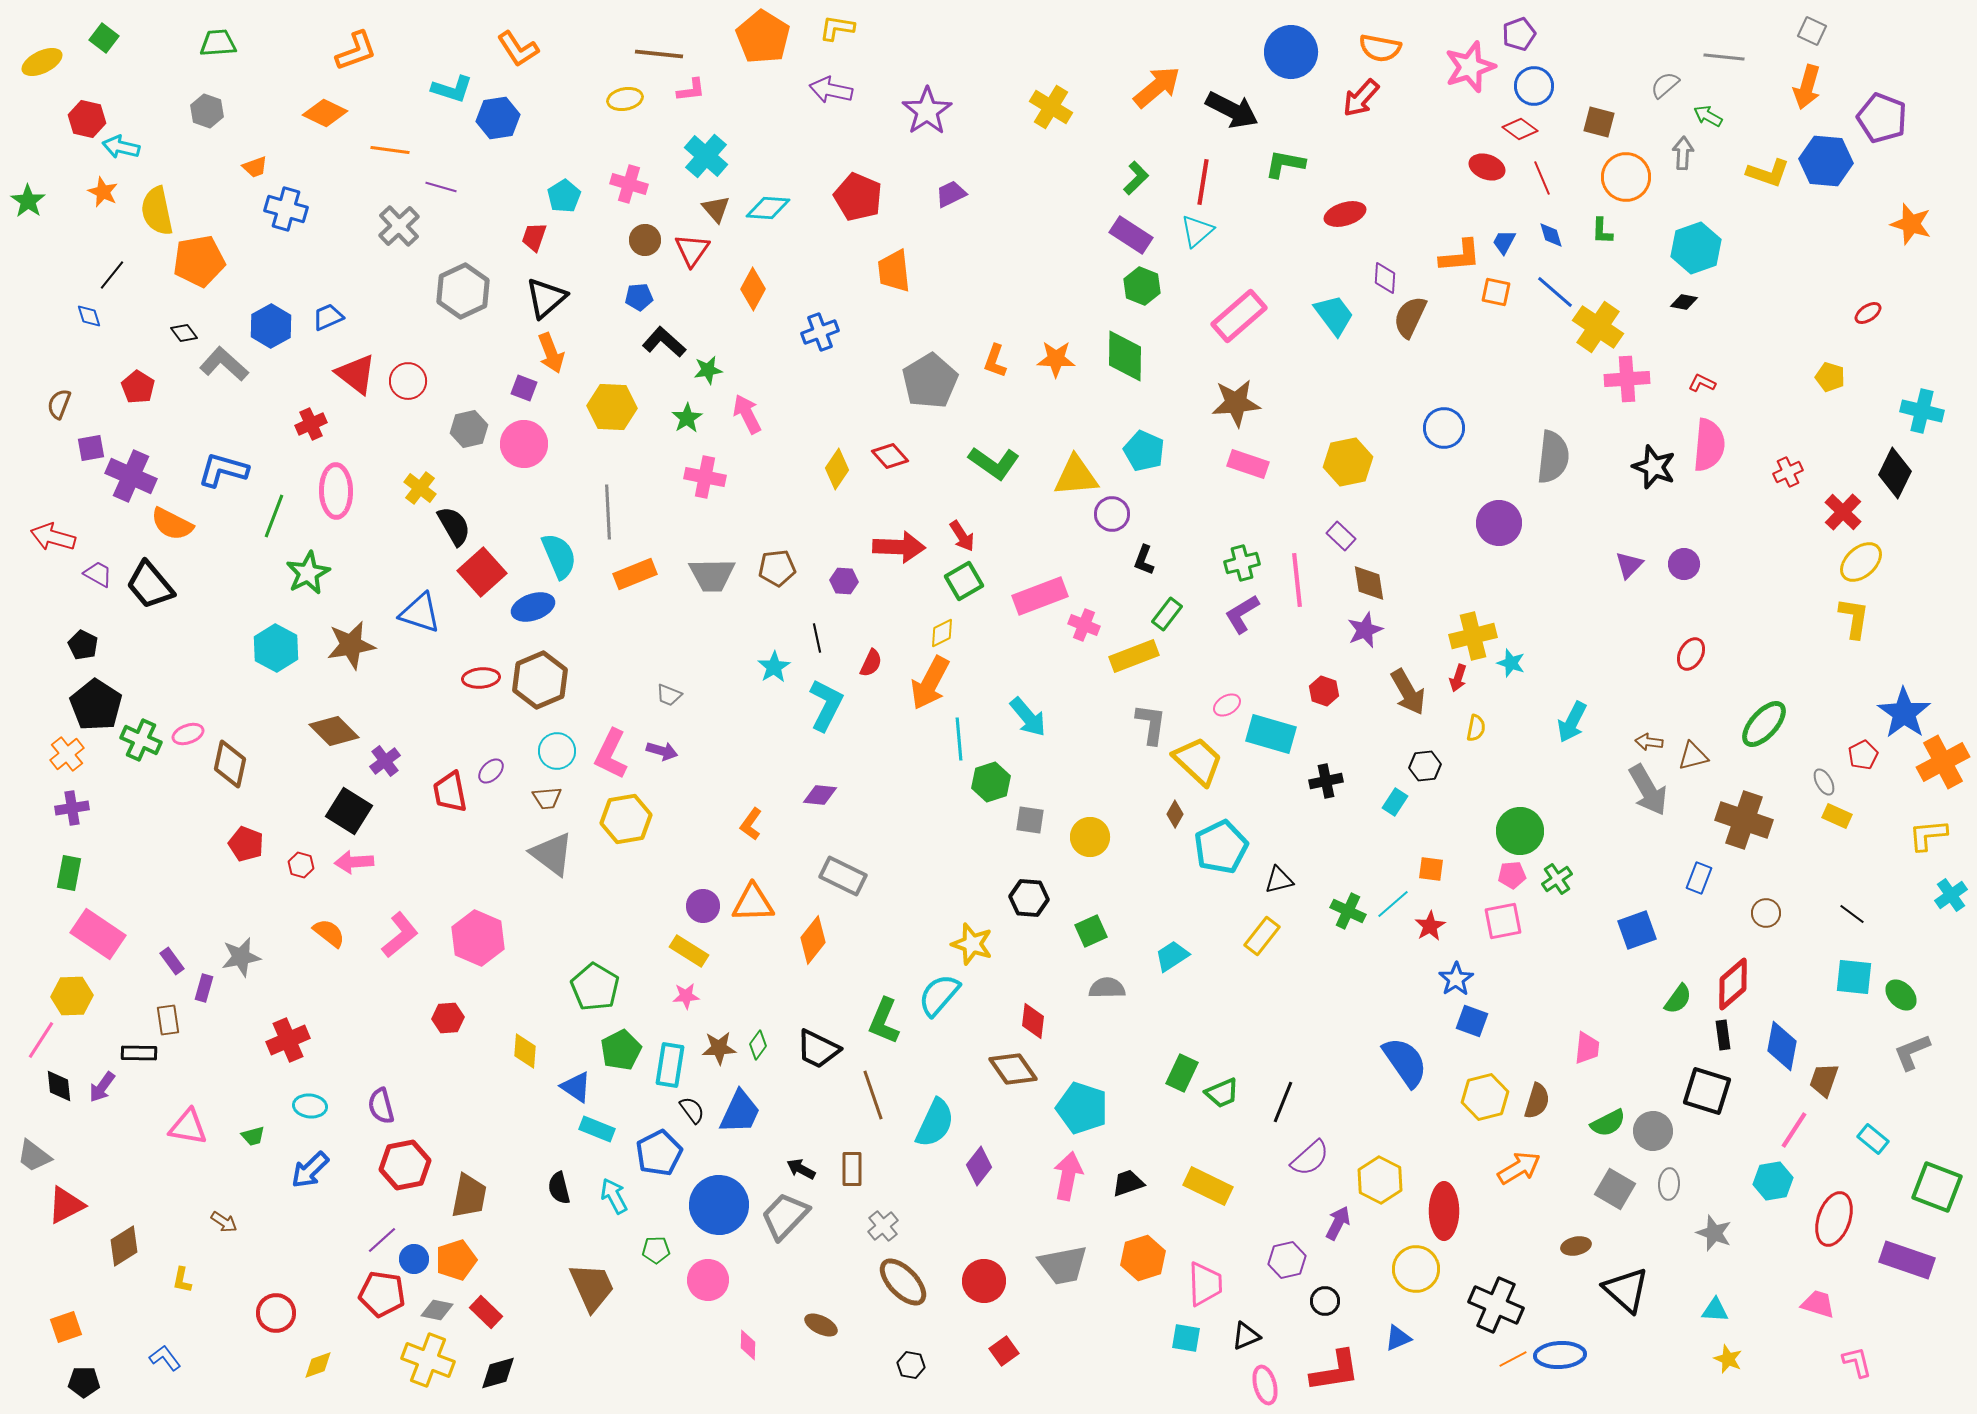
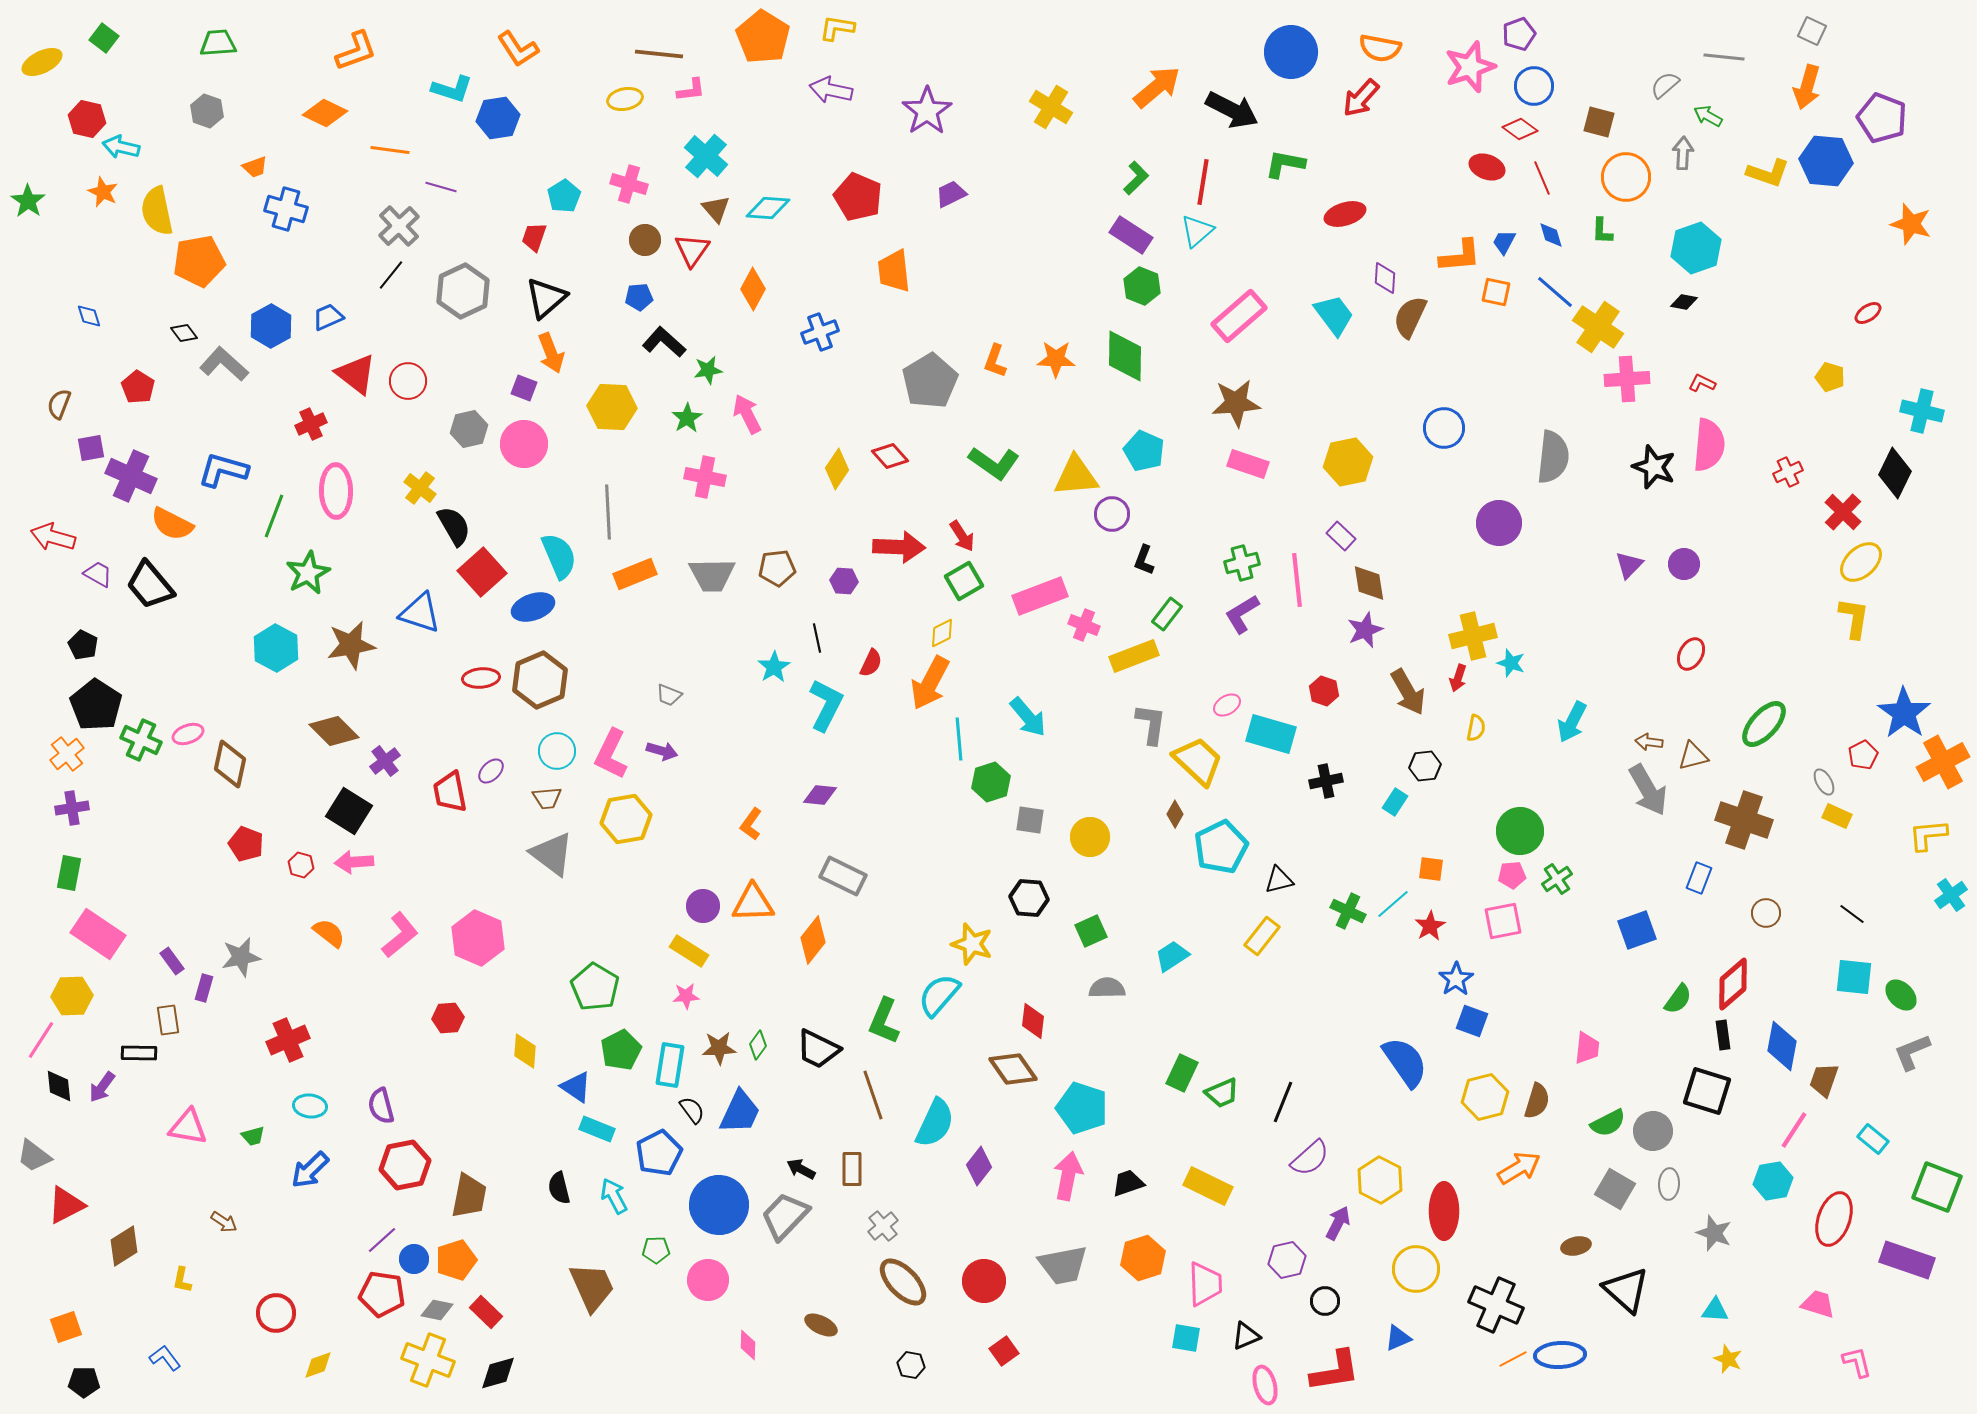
black line at (112, 275): moved 279 px right
